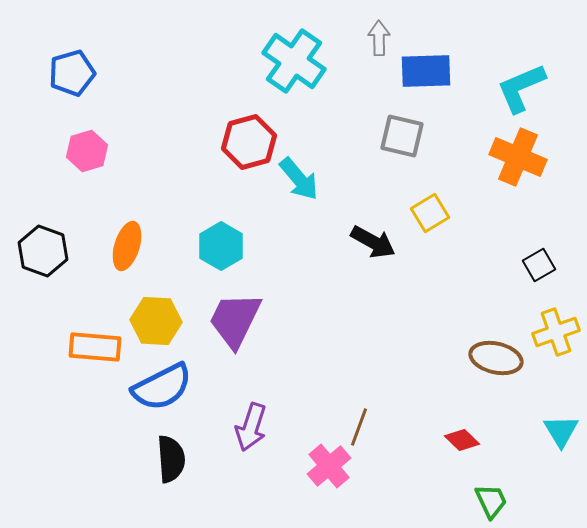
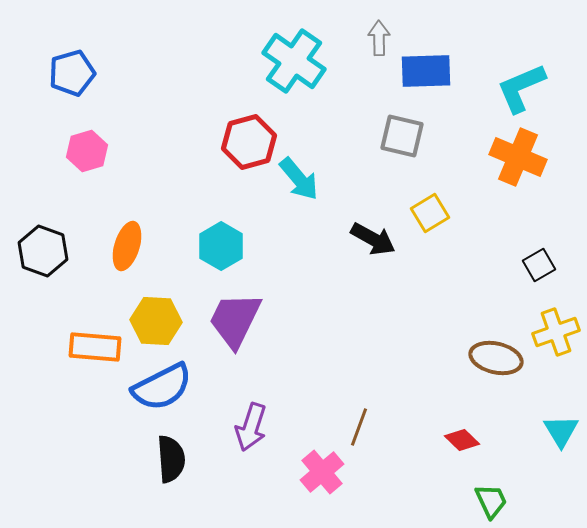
black arrow: moved 3 px up
pink cross: moved 7 px left, 6 px down
